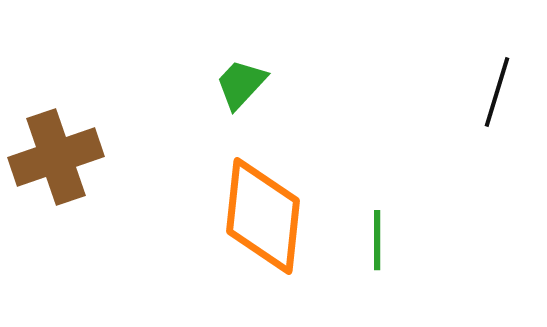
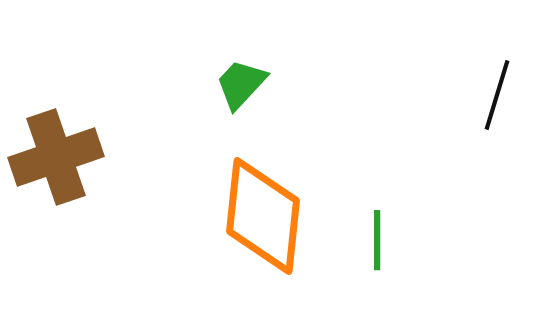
black line: moved 3 px down
